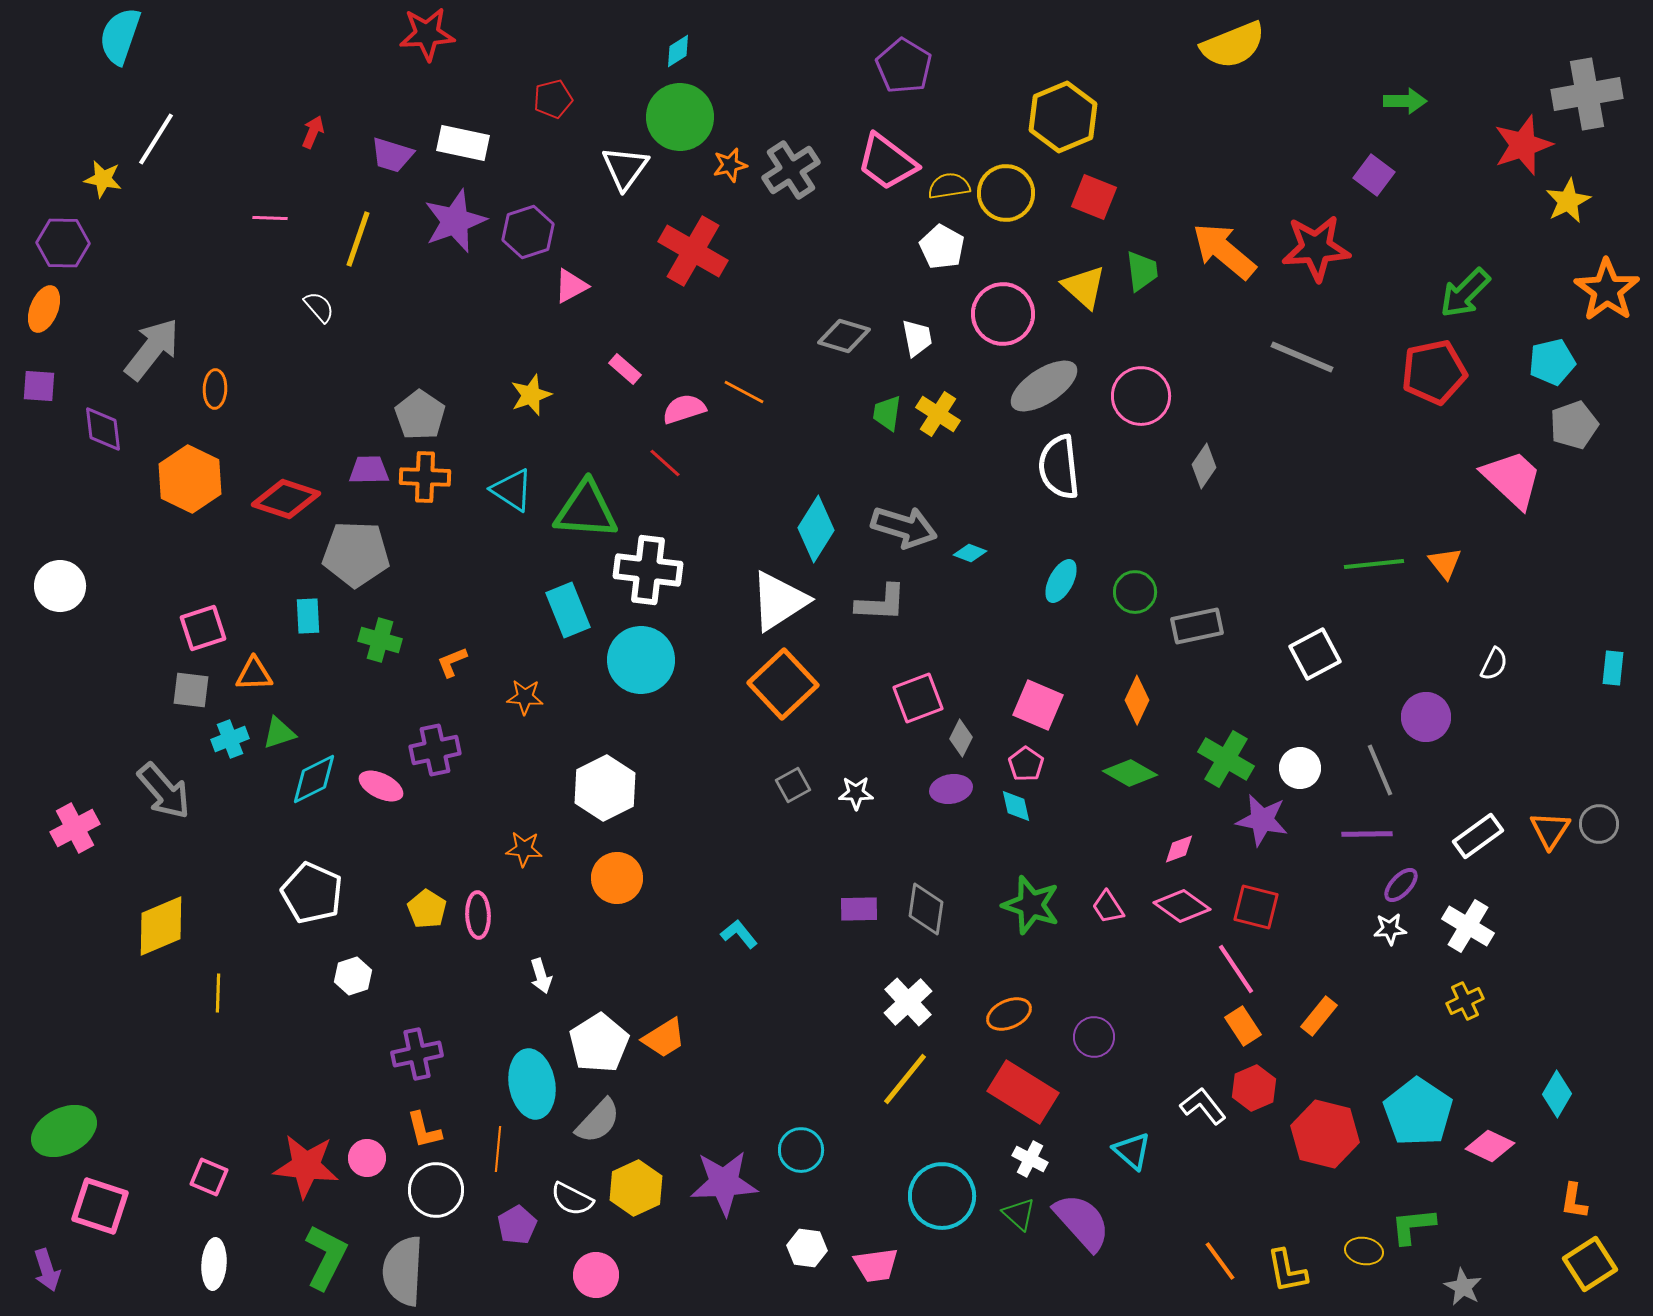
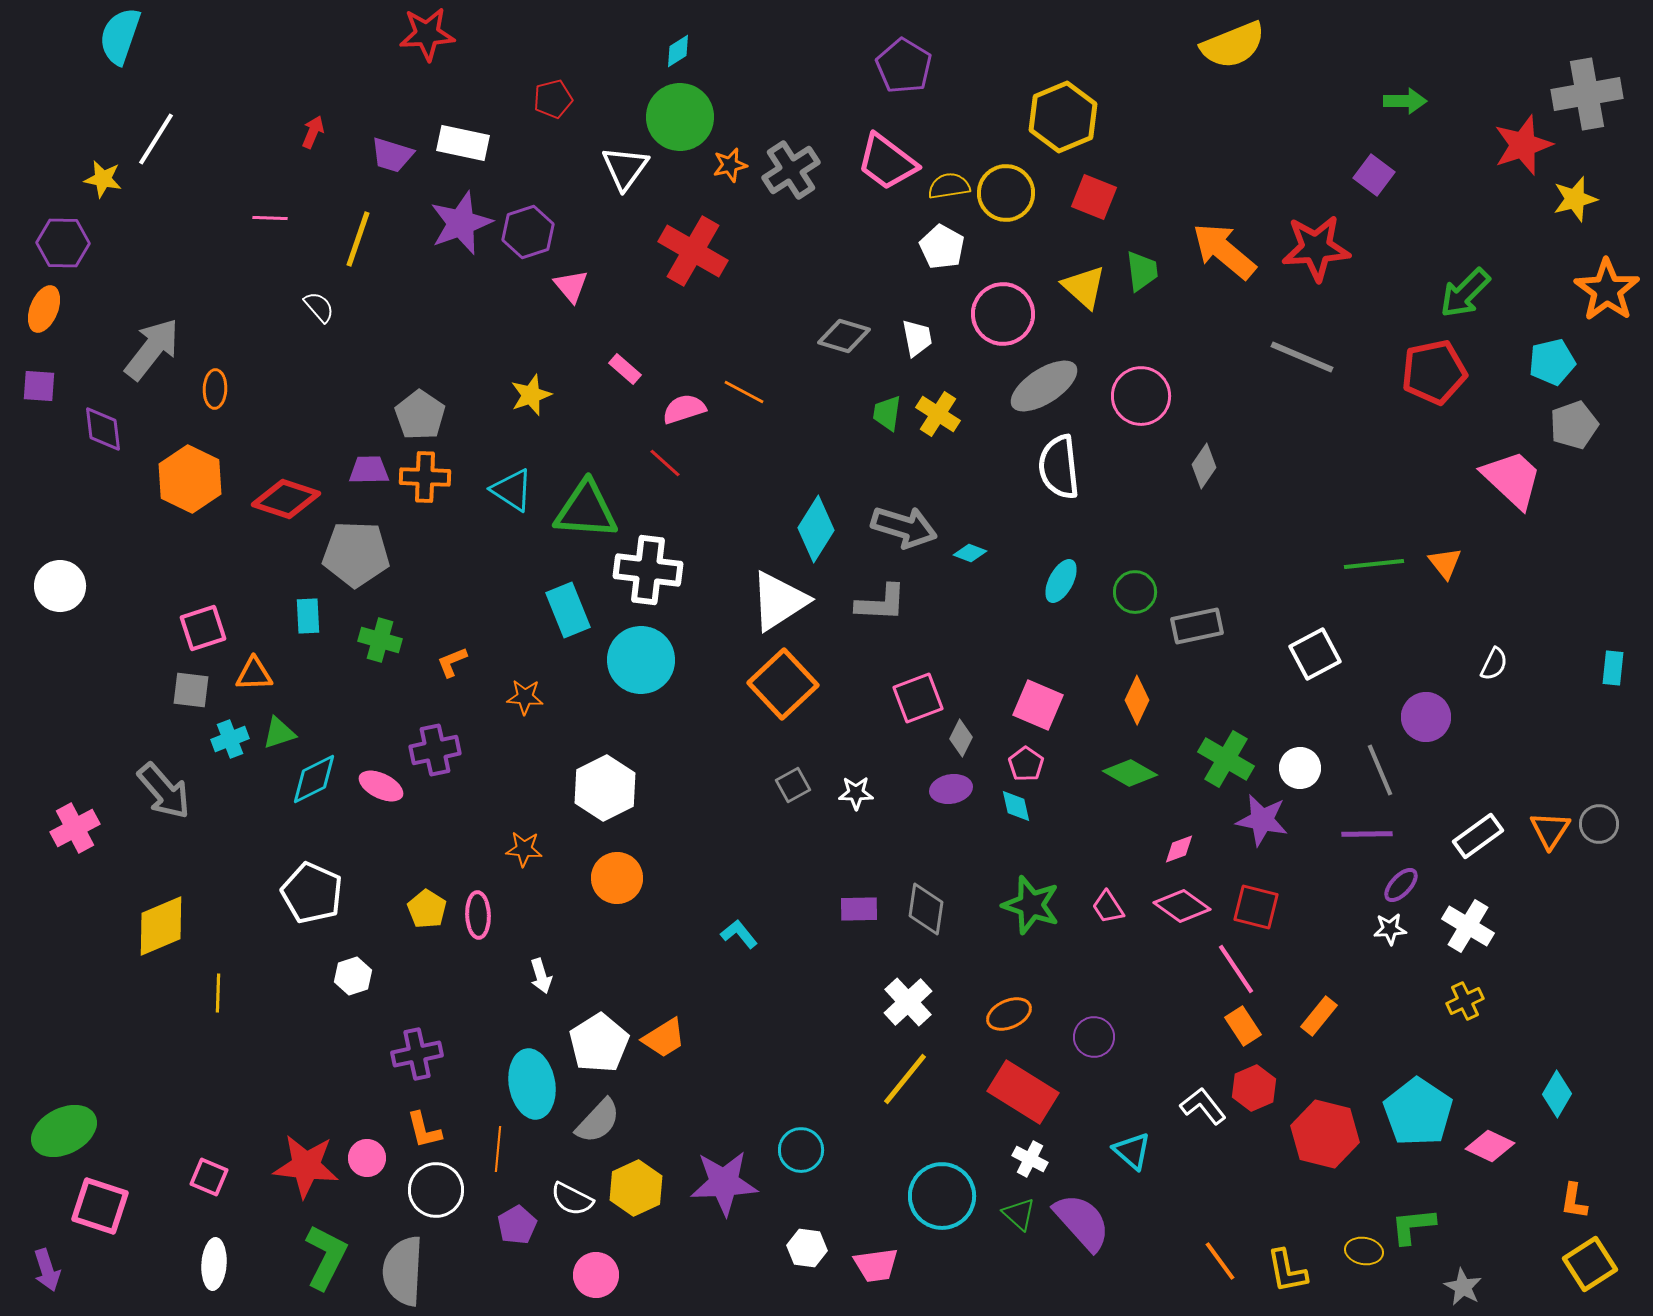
yellow star at (1568, 201): moved 7 px right, 2 px up; rotated 12 degrees clockwise
purple star at (455, 221): moved 6 px right, 2 px down
pink triangle at (571, 286): rotated 42 degrees counterclockwise
